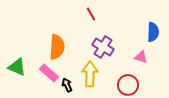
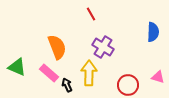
orange semicircle: rotated 25 degrees counterclockwise
pink triangle: moved 17 px right, 20 px down
yellow arrow: moved 1 px left, 1 px up
